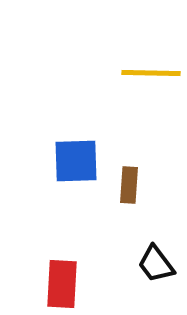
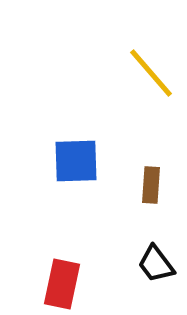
yellow line: rotated 48 degrees clockwise
brown rectangle: moved 22 px right
red rectangle: rotated 9 degrees clockwise
